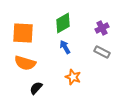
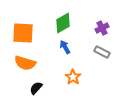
orange star: rotated 14 degrees clockwise
